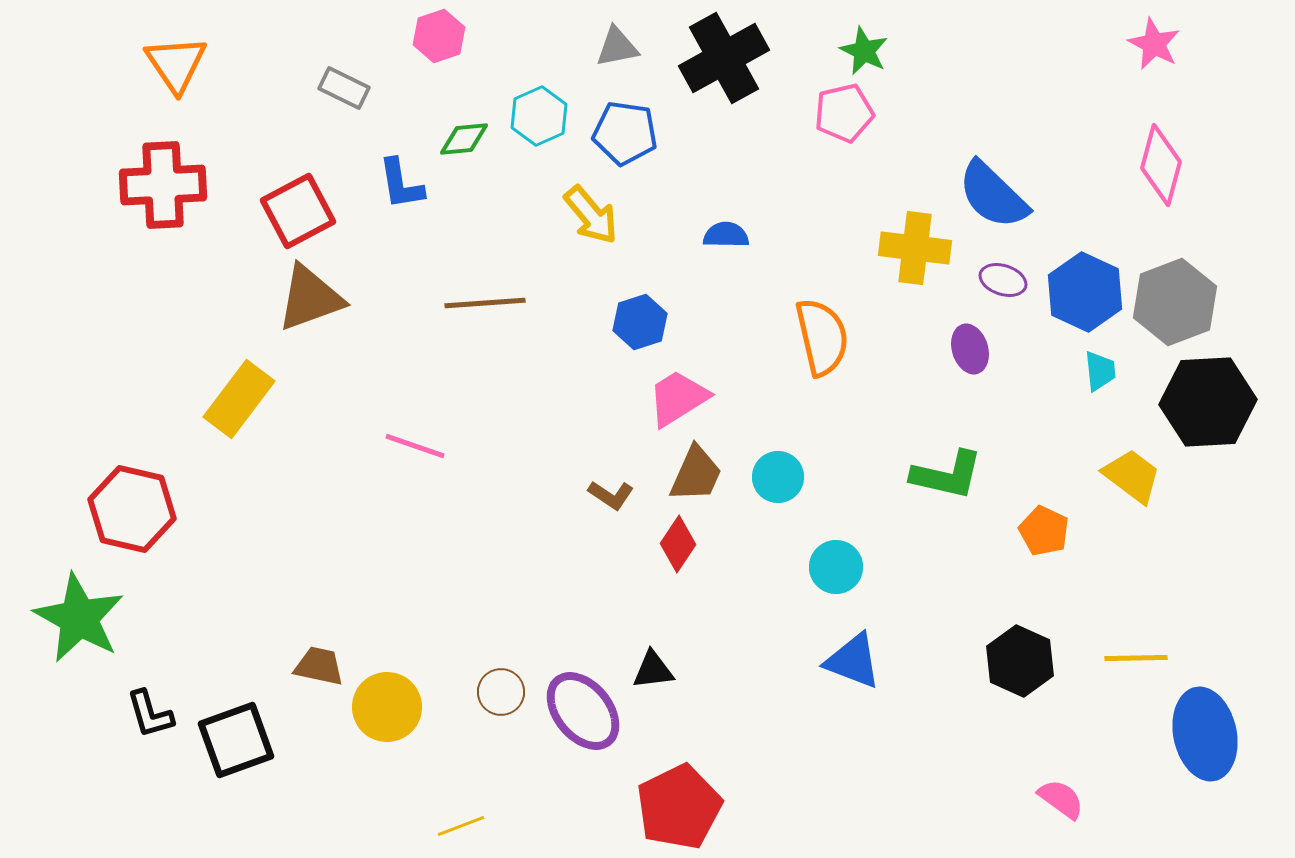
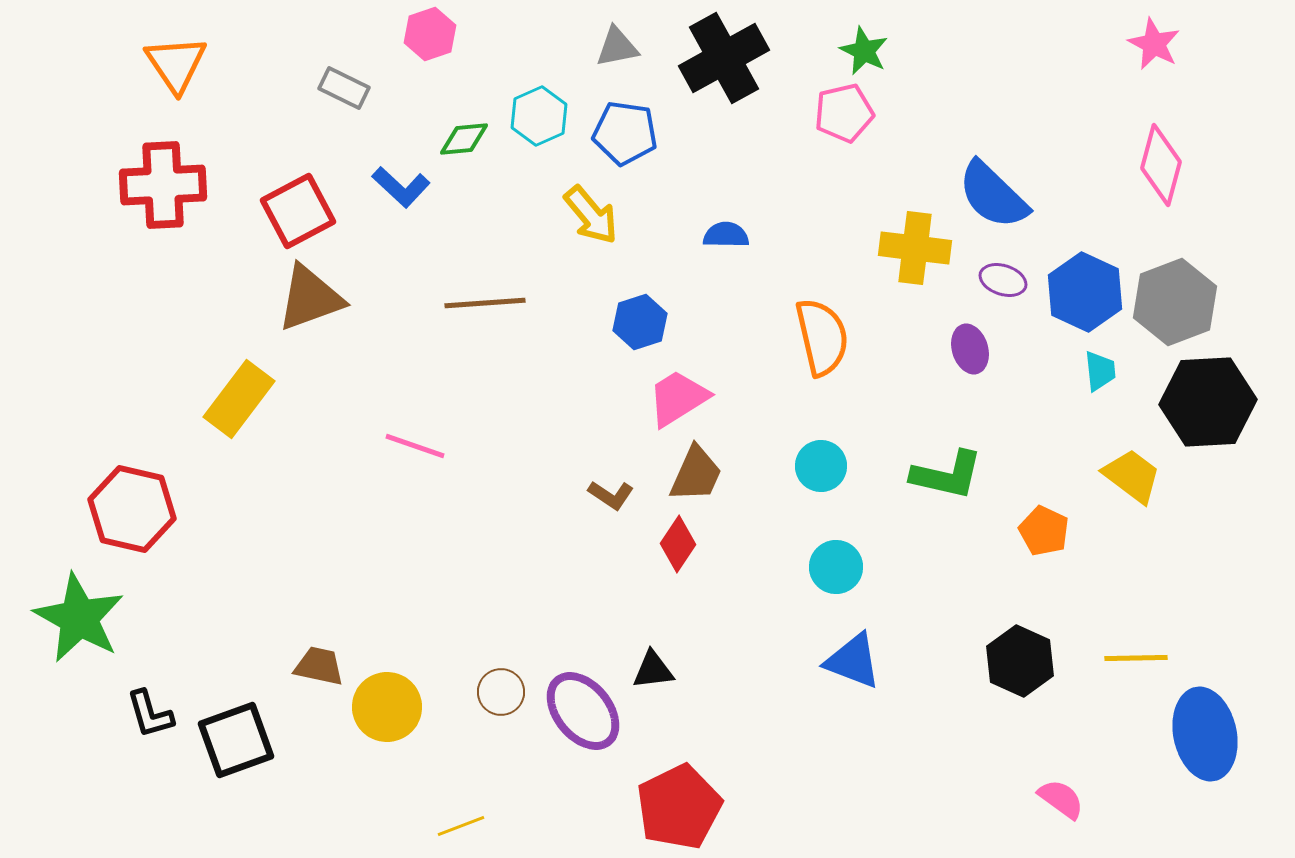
pink hexagon at (439, 36): moved 9 px left, 2 px up
blue L-shape at (401, 184): moved 3 px down; rotated 38 degrees counterclockwise
cyan circle at (778, 477): moved 43 px right, 11 px up
